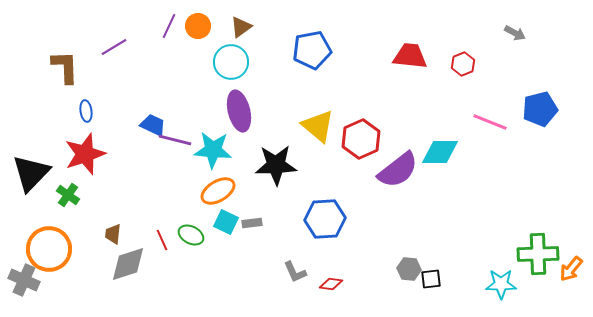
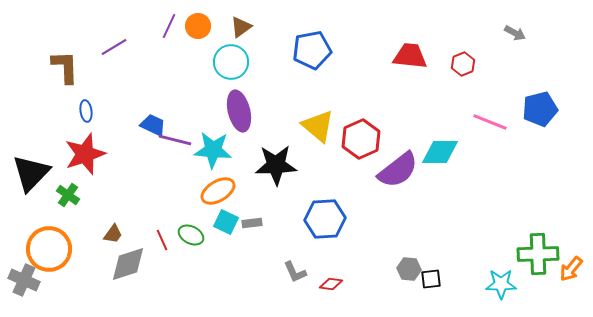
brown trapezoid at (113, 234): rotated 150 degrees counterclockwise
